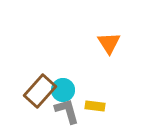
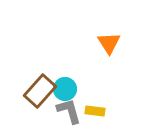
cyan circle: moved 2 px right, 1 px up
yellow rectangle: moved 5 px down
gray L-shape: moved 2 px right
